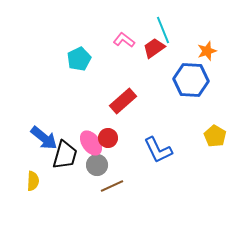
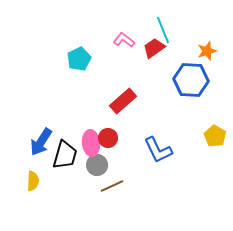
blue arrow: moved 3 px left, 4 px down; rotated 84 degrees clockwise
pink ellipse: rotated 30 degrees clockwise
